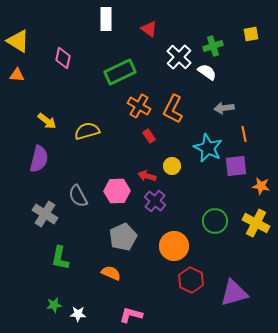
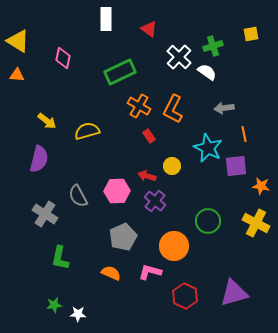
green circle: moved 7 px left
red hexagon: moved 6 px left, 16 px down
pink L-shape: moved 19 px right, 43 px up
